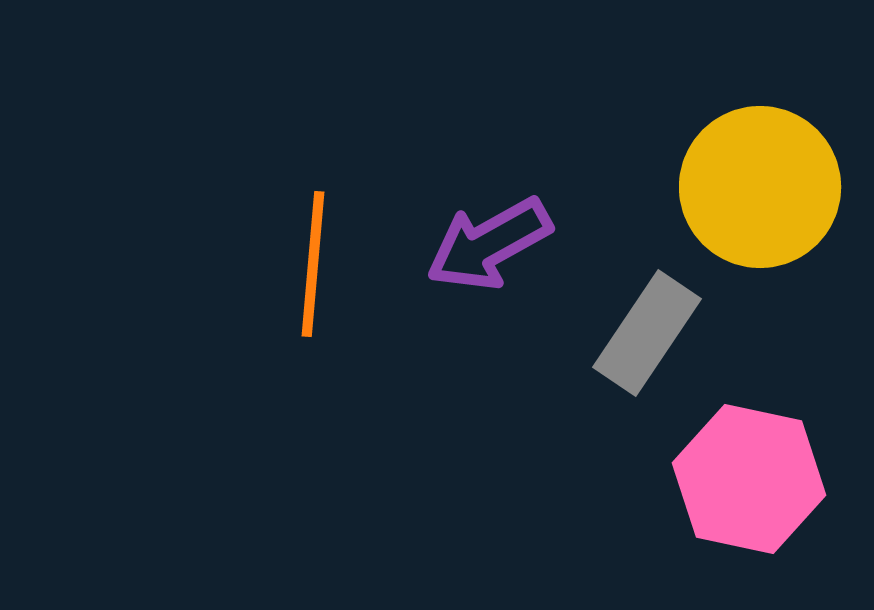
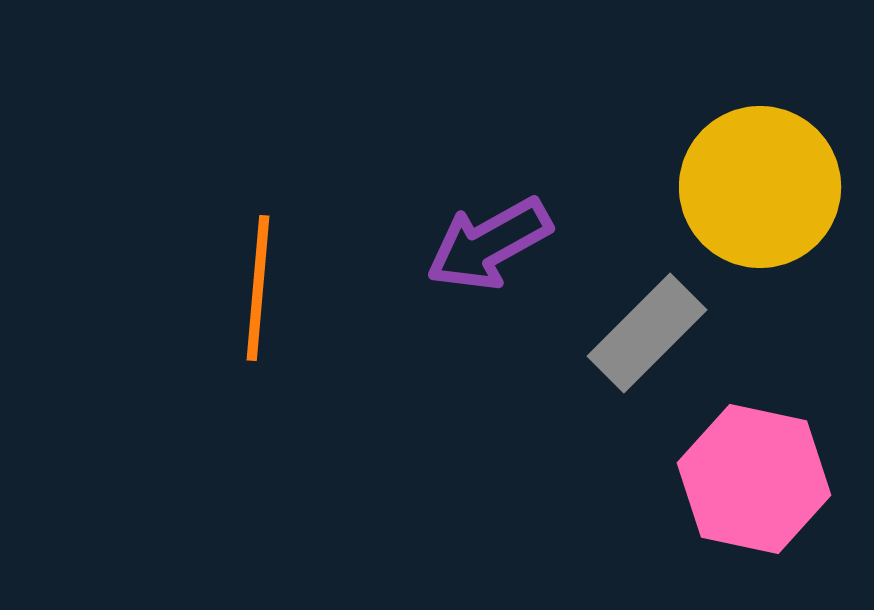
orange line: moved 55 px left, 24 px down
gray rectangle: rotated 11 degrees clockwise
pink hexagon: moved 5 px right
